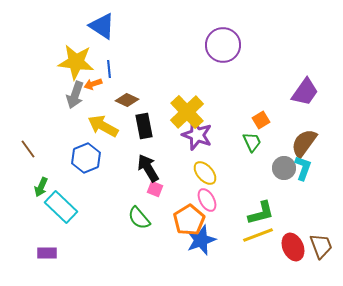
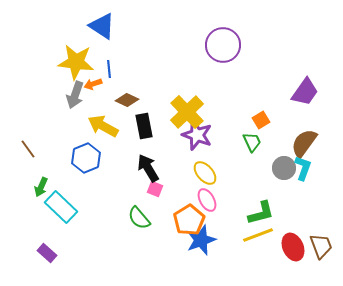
purple rectangle: rotated 42 degrees clockwise
